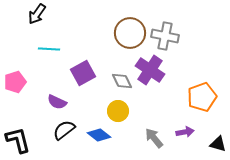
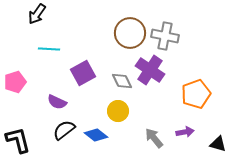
orange pentagon: moved 6 px left, 3 px up
blue diamond: moved 3 px left
